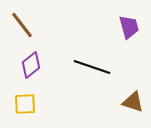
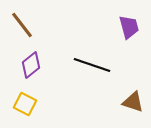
black line: moved 2 px up
yellow square: rotated 30 degrees clockwise
